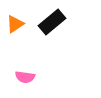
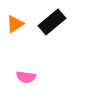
pink semicircle: moved 1 px right
